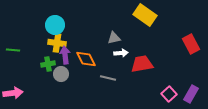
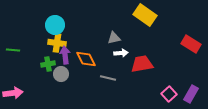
red rectangle: rotated 30 degrees counterclockwise
